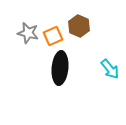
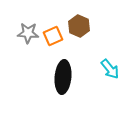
gray star: rotated 10 degrees counterclockwise
black ellipse: moved 3 px right, 9 px down
